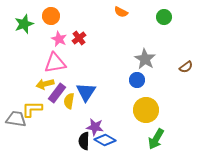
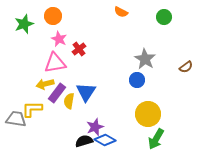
orange circle: moved 2 px right
red cross: moved 11 px down
yellow circle: moved 2 px right, 4 px down
purple star: rotated 30 degrees counterclockwise
black semicircle: rotated 72 degrees clockwise
